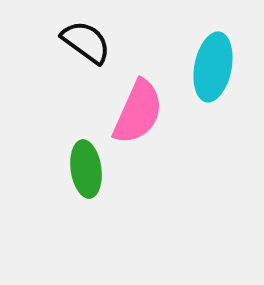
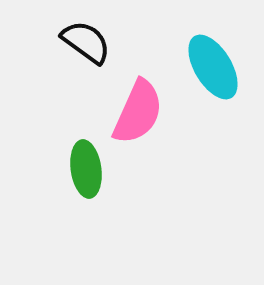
cyan ellipse: rotated 42 degrees counterclockwise
